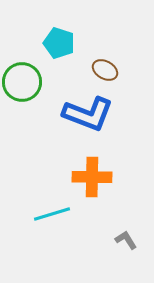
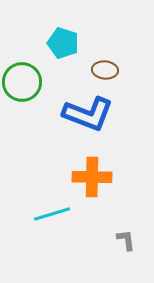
cyan pentagon: moved 4 px right
brown ellipse: rotated 25 degrees counterclockwise
gray L-shape: rotated 25 degrees clockwise
